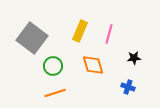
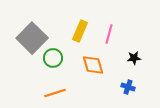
gray square: rotated 8 degrees clockwise
green circle: moved 8 px up
